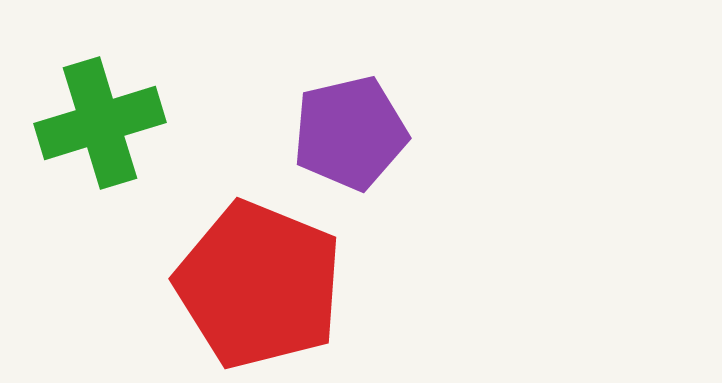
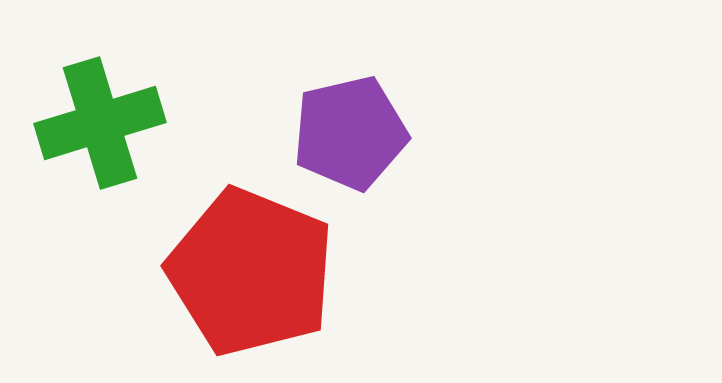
red pentagon: moved 8 px left, 13 px up
